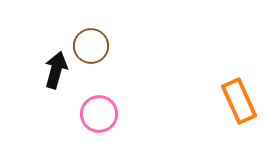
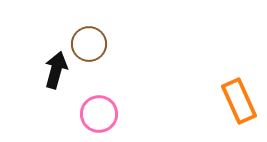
brown circle: moved 2 px left, 2 px up
